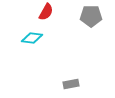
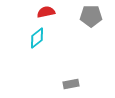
red semicircle: rotated 132 degrees counterclockwise
cyan diamond: moved 5 px right; rotated 45 degrees counterclockwise
